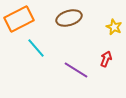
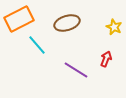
brown ellipse: moved 2 px left, 5 px down
cyan line: moved 1 px right, 3 px up
